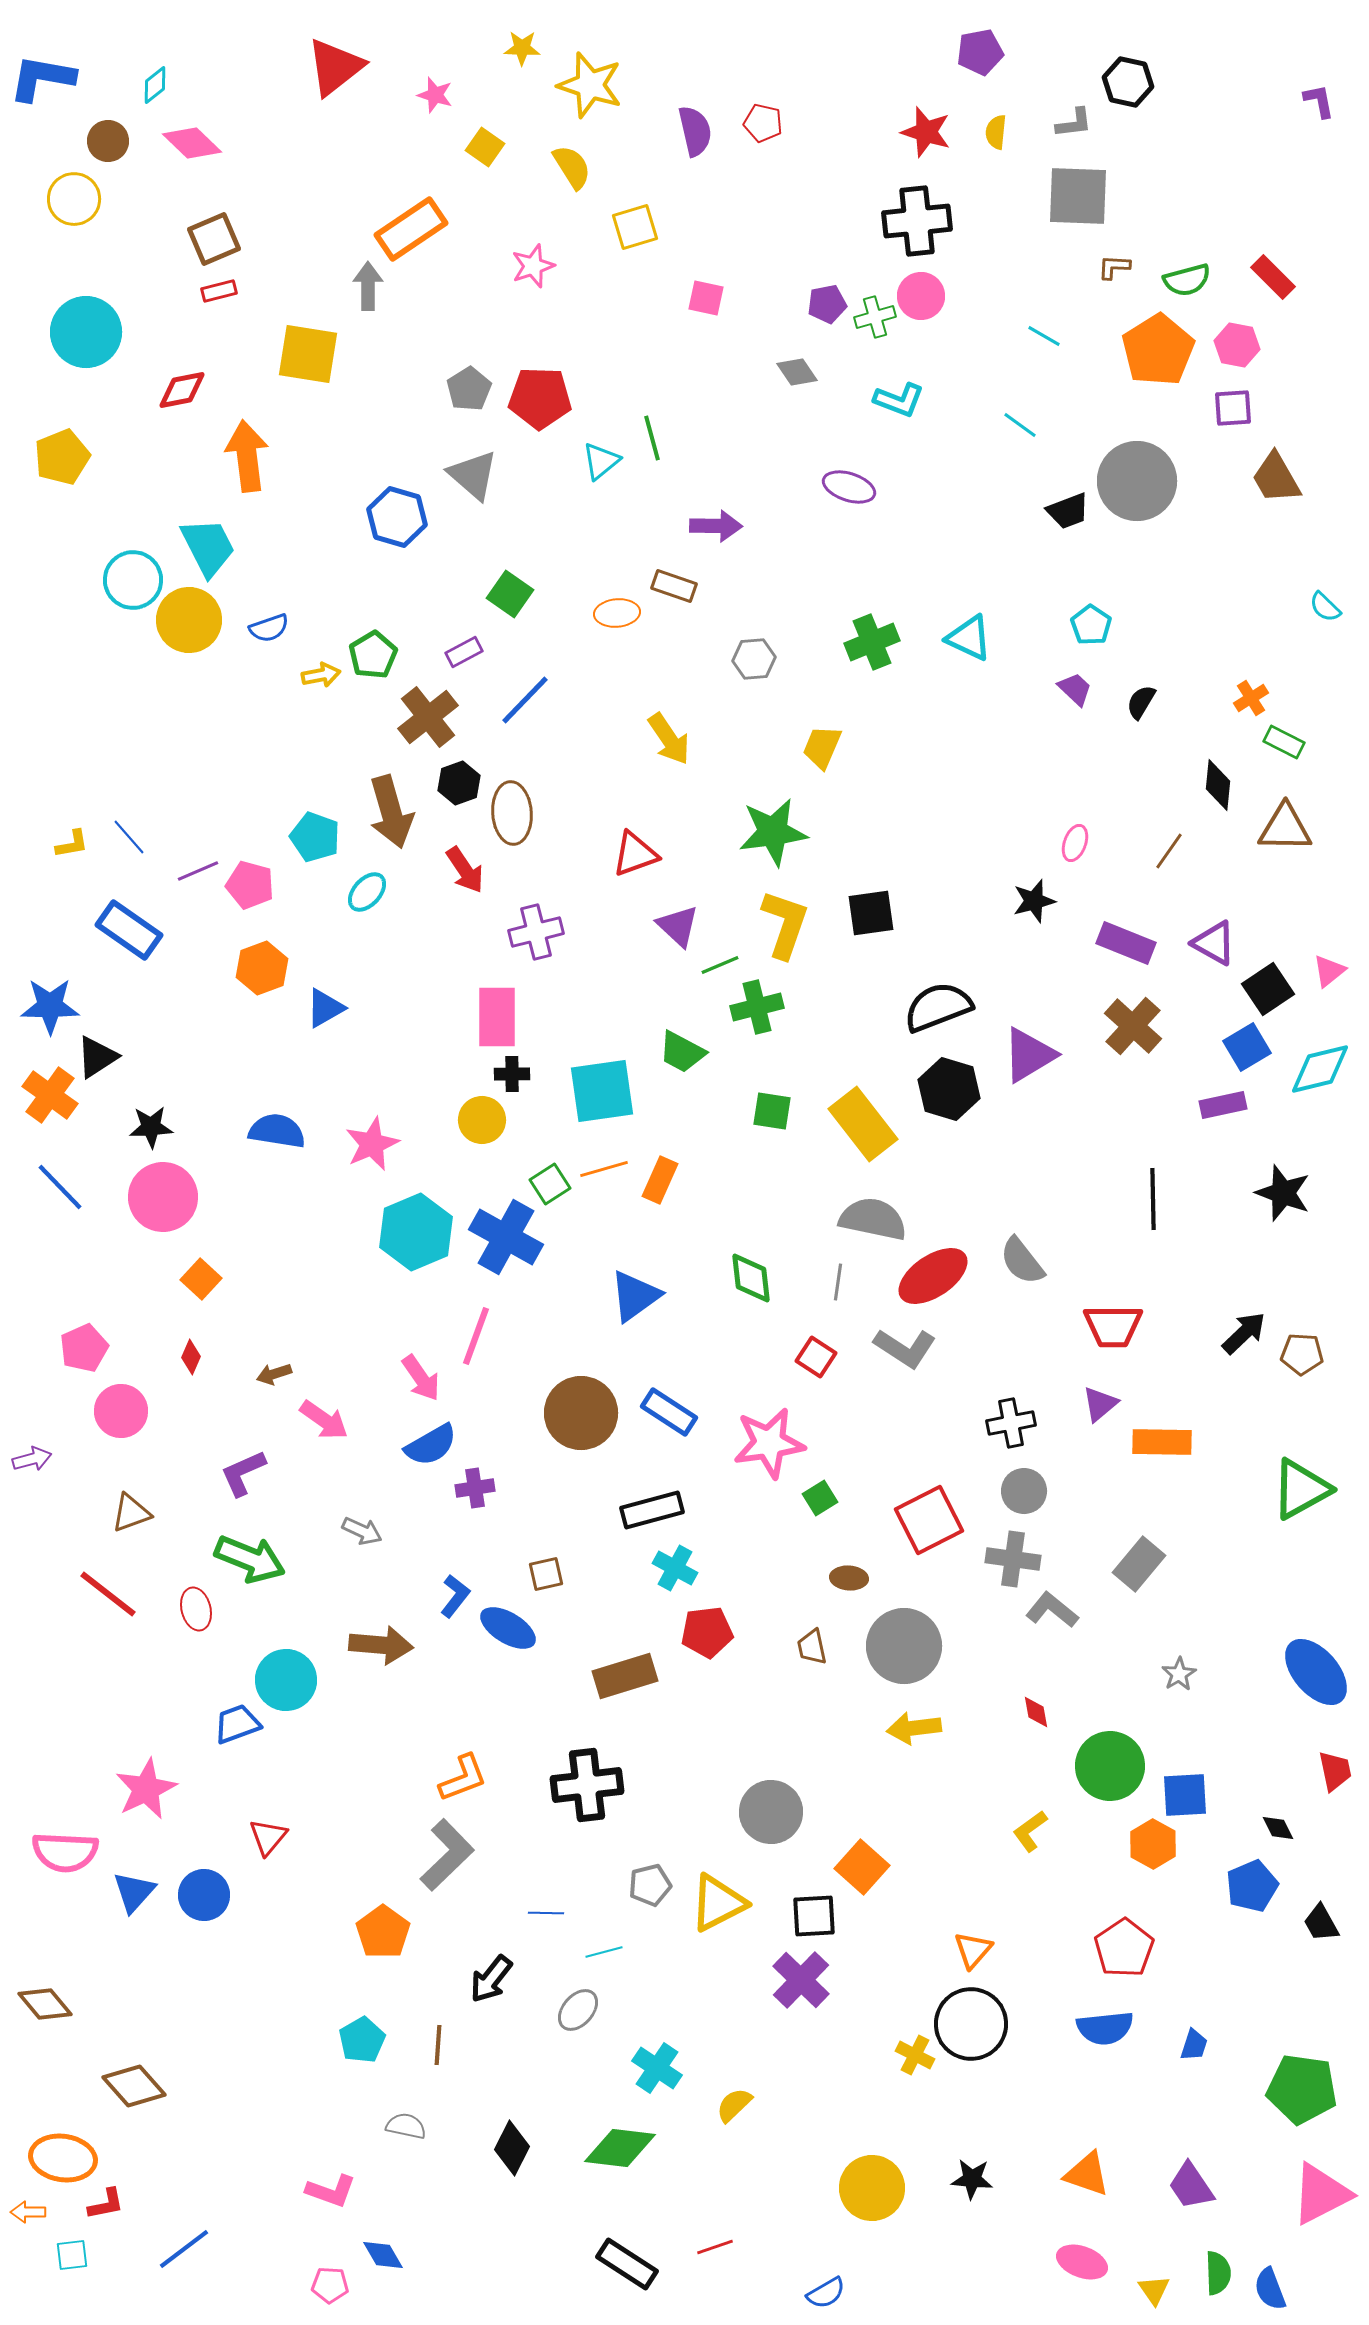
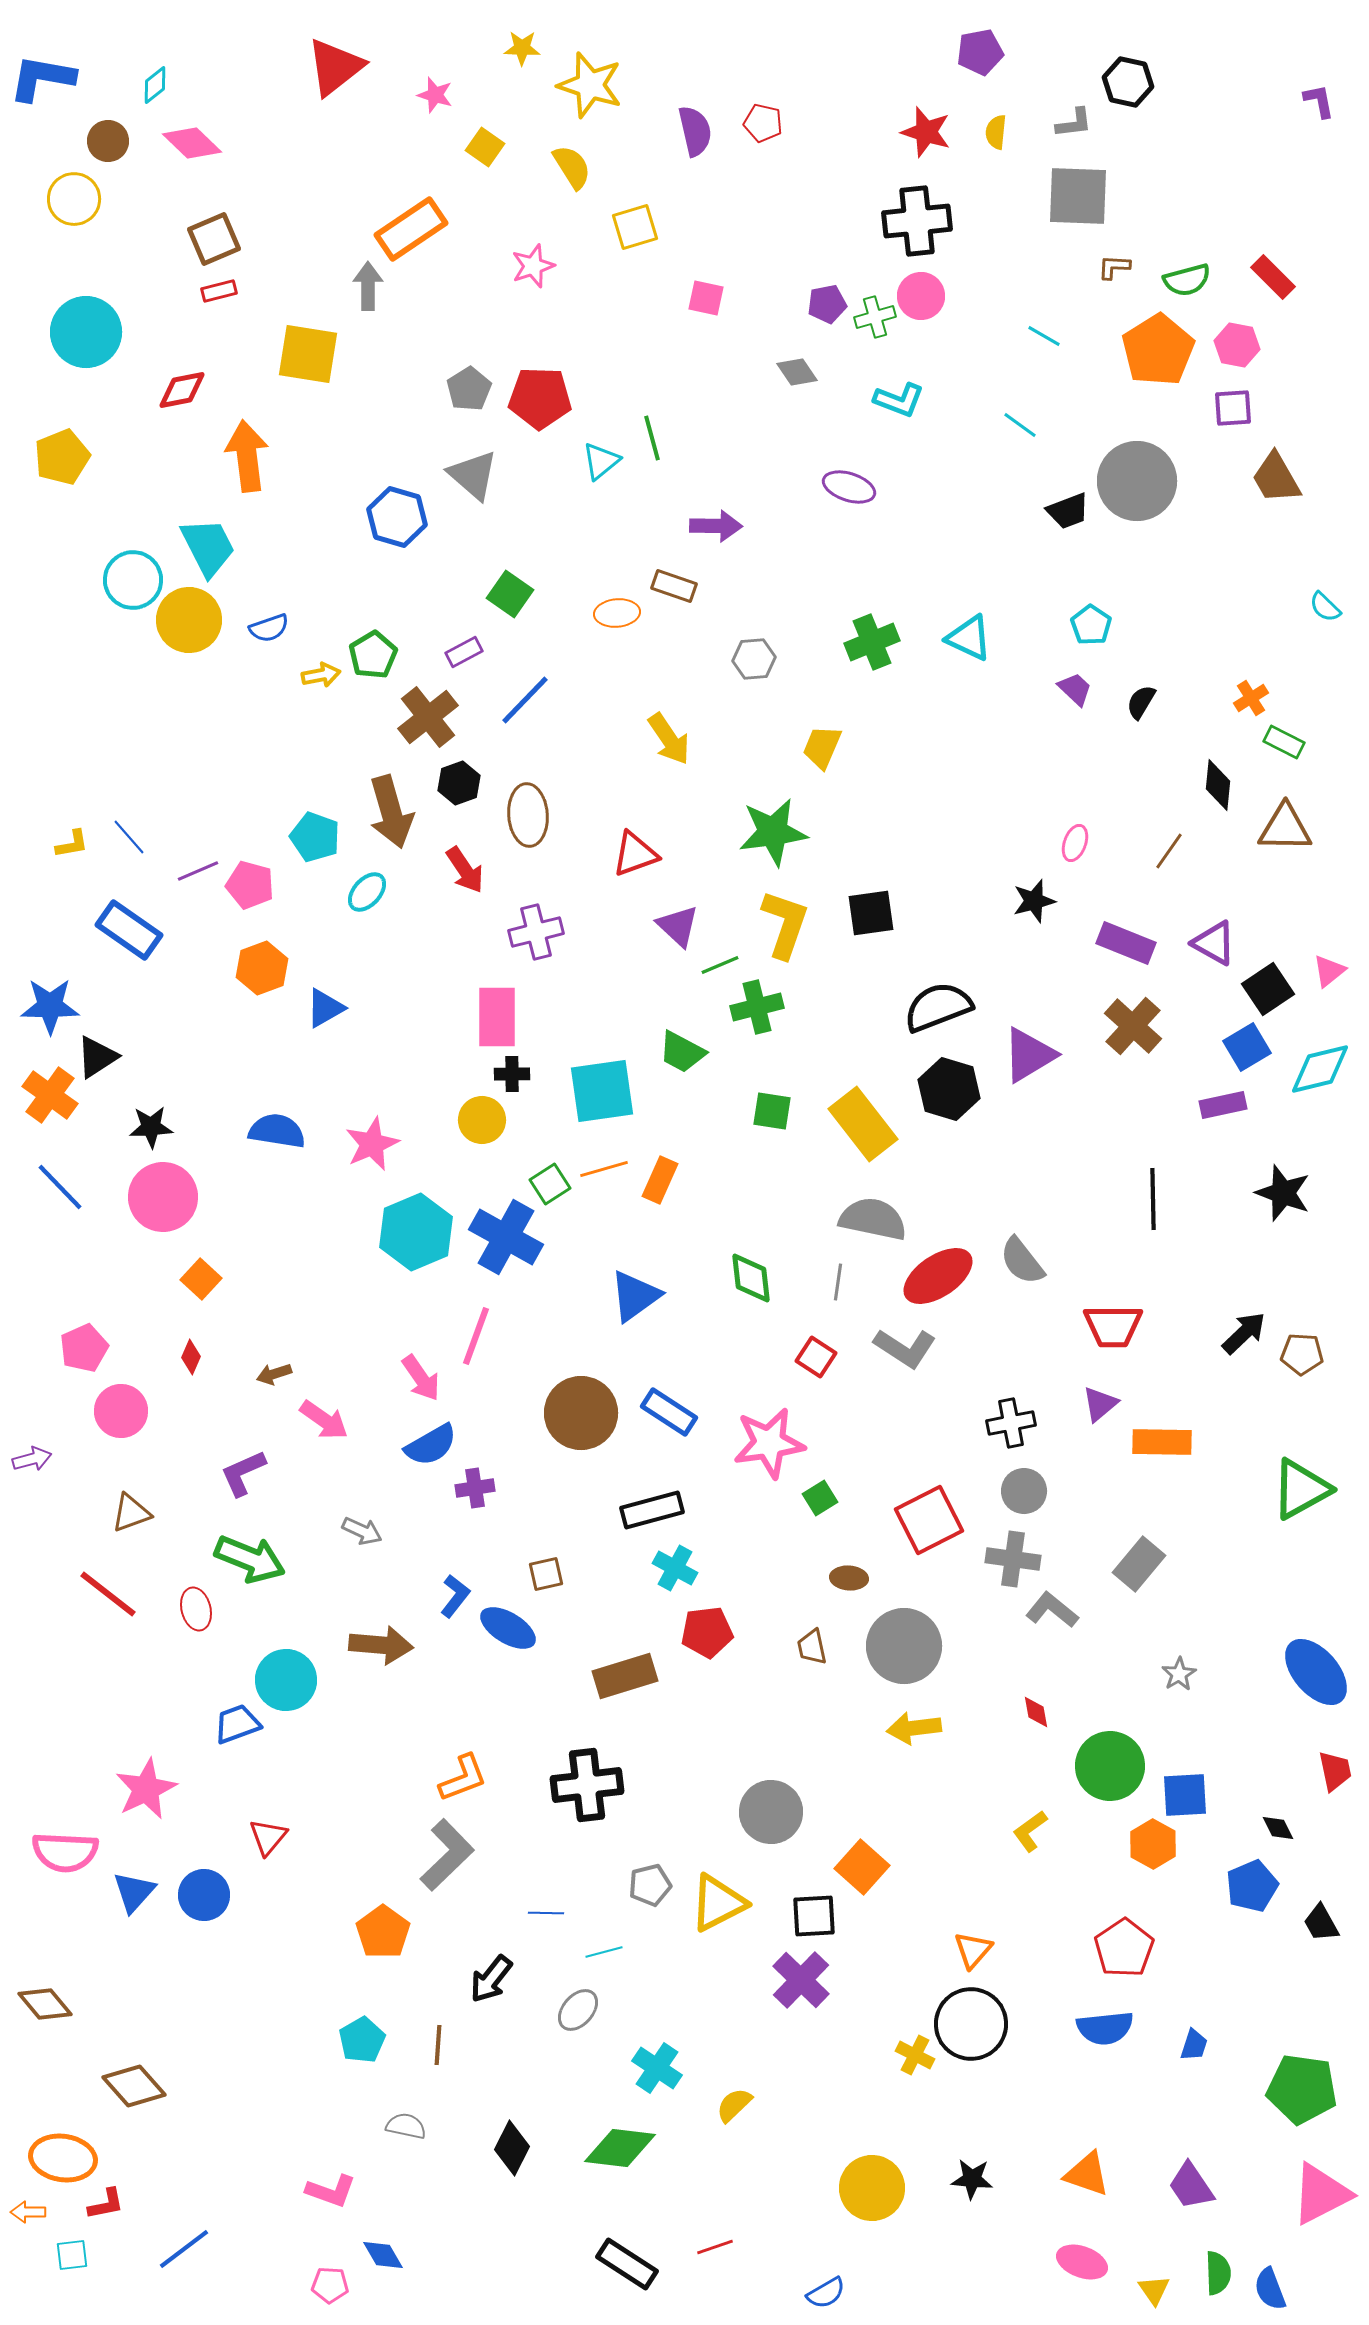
brown ellipse at (512, 813): moved 16 px right, 2 px down
red ellipse at (933, 1276): moved 5 px right
